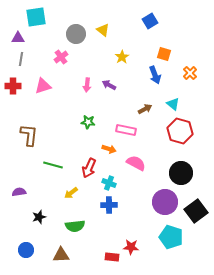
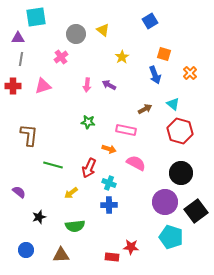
purple semicircle: rotated 48 degrees clockwise
